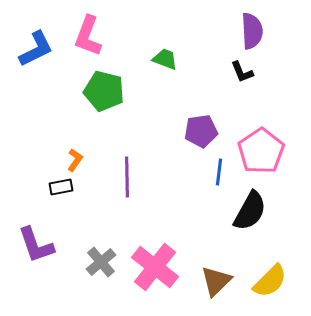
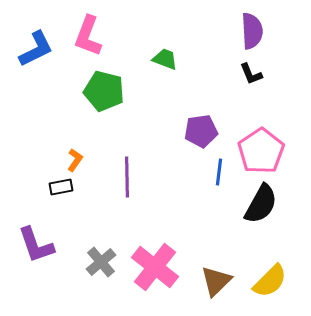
black L-shape: moved 9 px right, 2 px down
black semicircle: moved 11 px right, 7 px up
